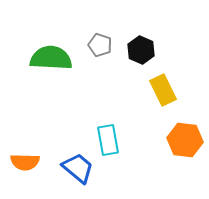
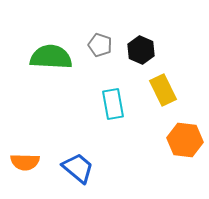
green semicircle: moved 1 px up
cyan rectangle: moved 5 px right, 36 px up
